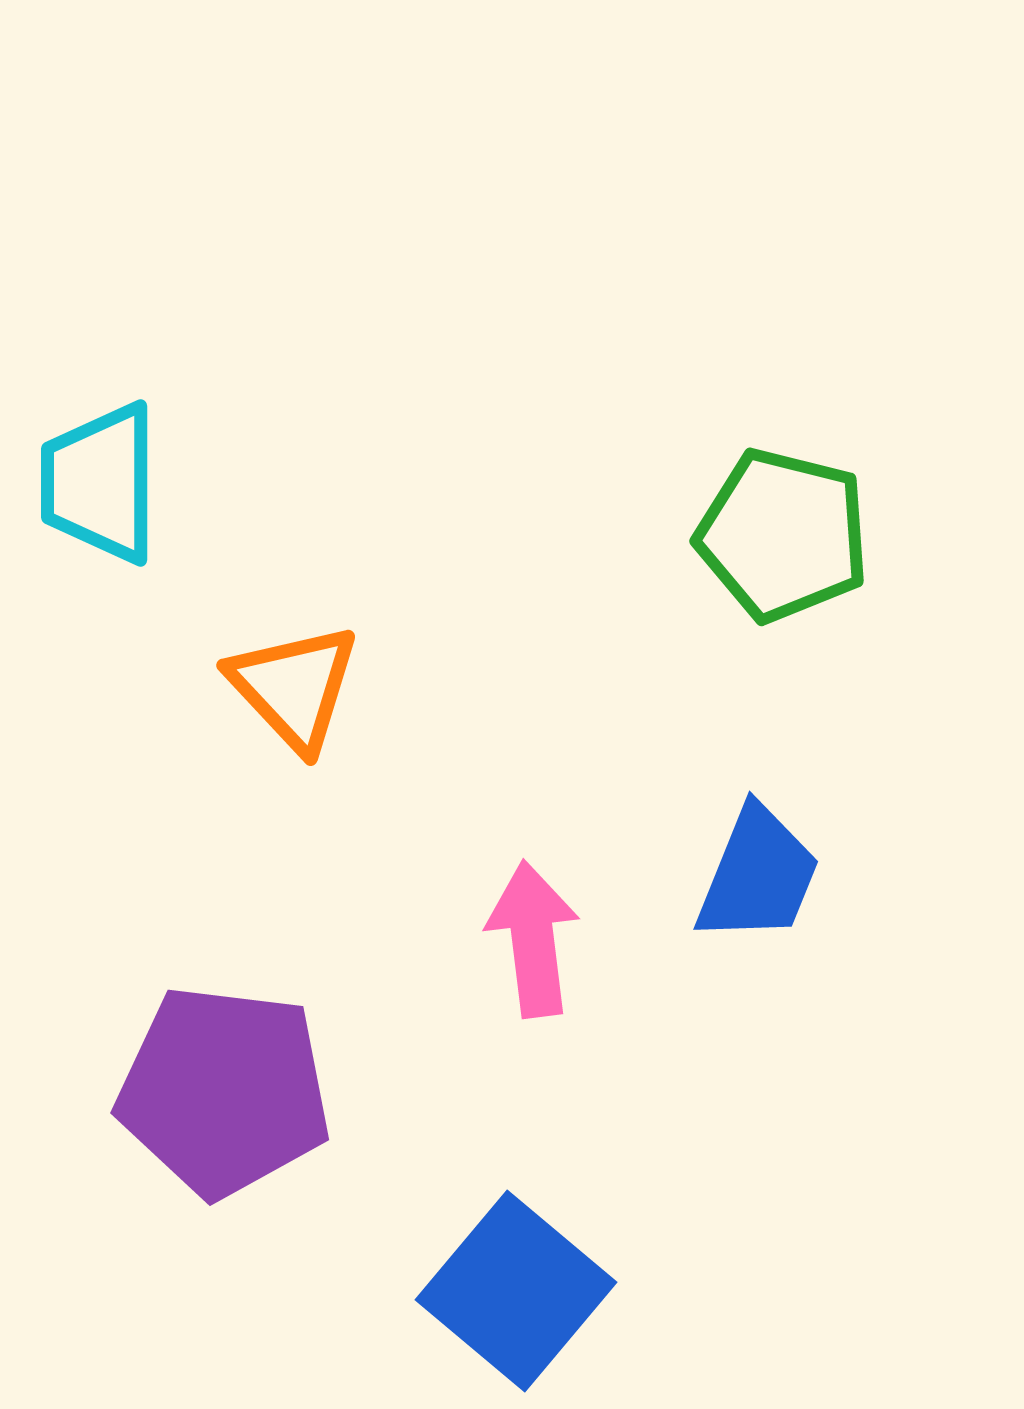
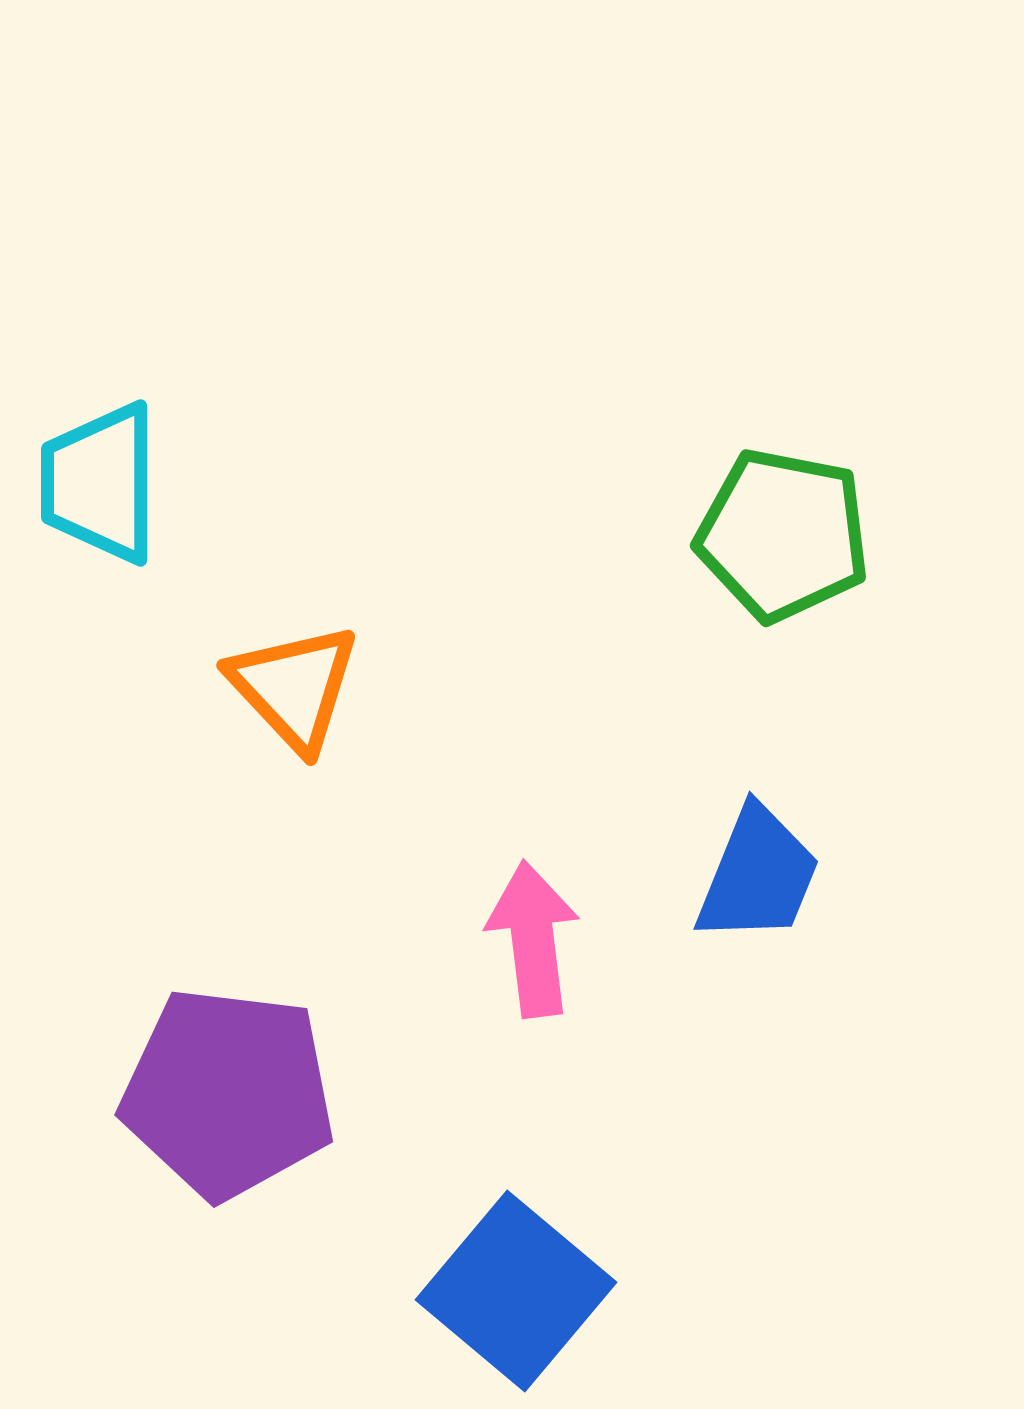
green pentagon: rotated 3 degrees counterclockwise
purple pentagon: moved 4 px right, 2 px down
